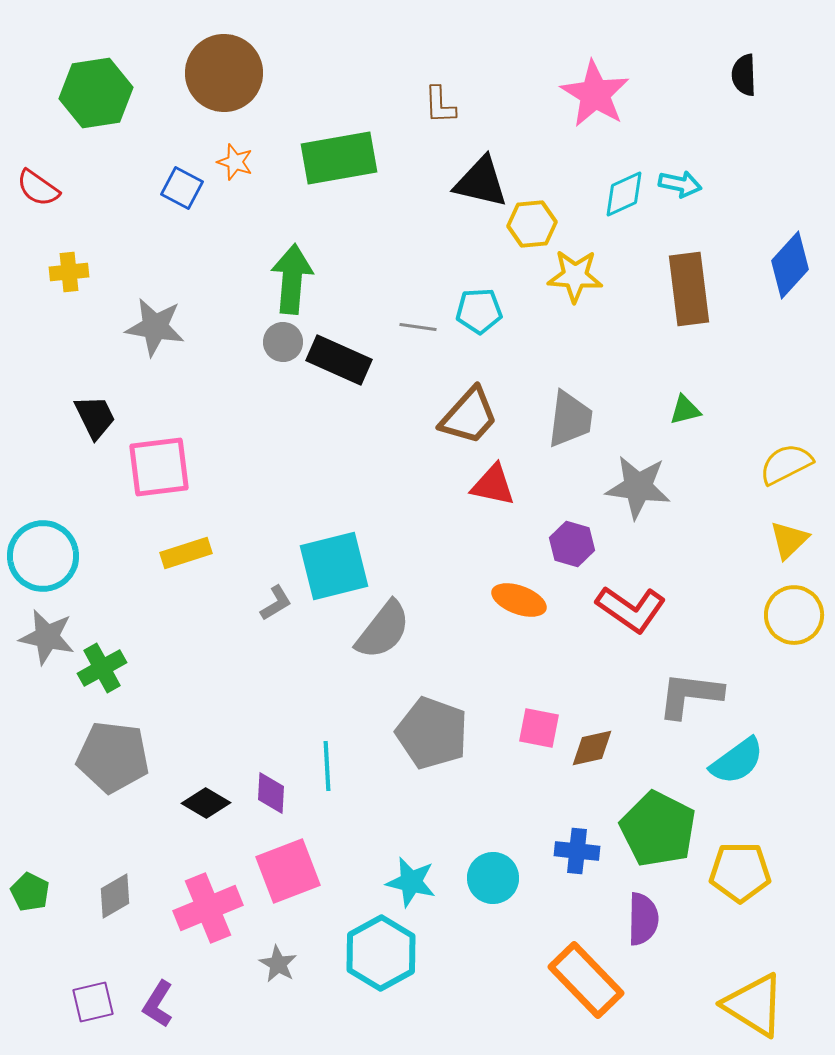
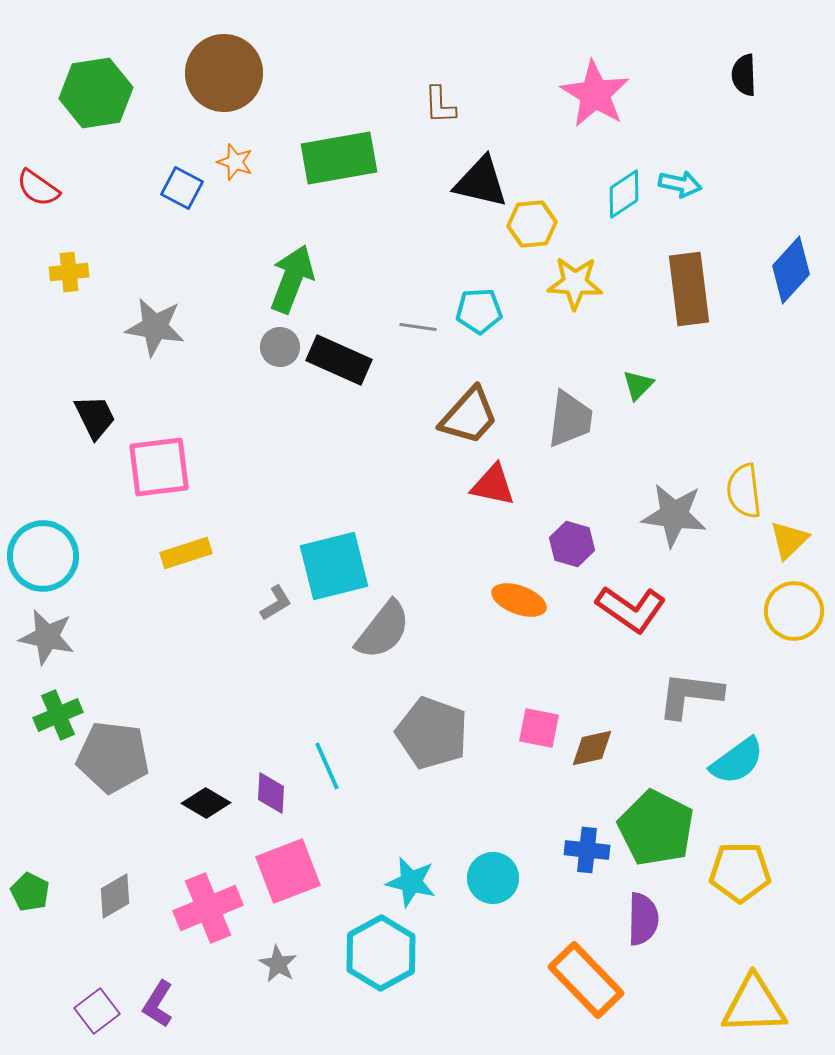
cyan diamond at (624, 194): rotated 9 degrees counterclockwise
blue diamond at (790, 265): moved 1 px right, 5 px down
yellow star at (575, 276): moved 7 px down
green arrow at (292, 279): rotated 16 degrees clockwise
gray circle at (283, 342): moved 3 px left, 5 px down
green triangle at (685, 410): moved 47 px left, 25 px up; rotated 32 degrees counterclockwise
yellow semicircle at (786, 464): moved 42 px left, 27 px down; rotated 70 degrees counterclockwise
gray star at (638, 487): moved 36 px right, 28 px down
yellow circle at (794, 615): moved 4 px up
green cross at (102, 668): moved 44 px left, 47 px down; rotated 6 degrees clockwise
cyan line at (327, 766): rotated 21 degrees counterclockwise
green pentagon at (658, 829): moved 2 px left, 1 px up
blue cross at (577, 851): moved 10 px right, 1 px up
purple square at (93, 1002): moved 4 px right, 9 px down; rotated 24 degrees counterclockwise
yellow triangle at (754, 1005): rotated 34 degrees counterclockwise
